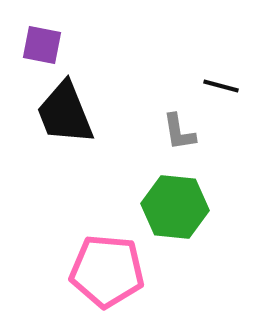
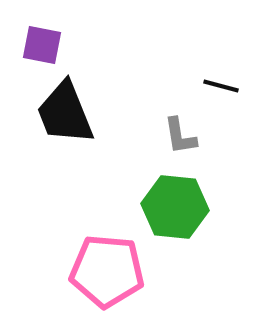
gray L-shape: moved 1 px right, 4 px down
